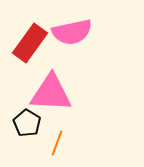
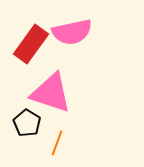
red rectangle: moved 1 px right, 1 px down
pink triangle: rotated 15 degrees clockwise
